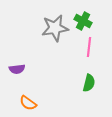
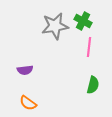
gray star: moved 2 px up
purple semicircle: moved 8 px right, 1 px down
green semicircle: moved 4 px right, 2 px down
